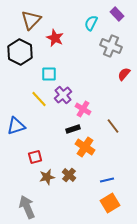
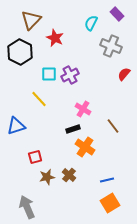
purple cross: moved 7 px right, 20 px up; rotated 12 degrees clockwise
